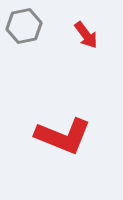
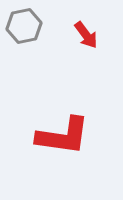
red L-shape: rotated 14 degrees counterclockwise
